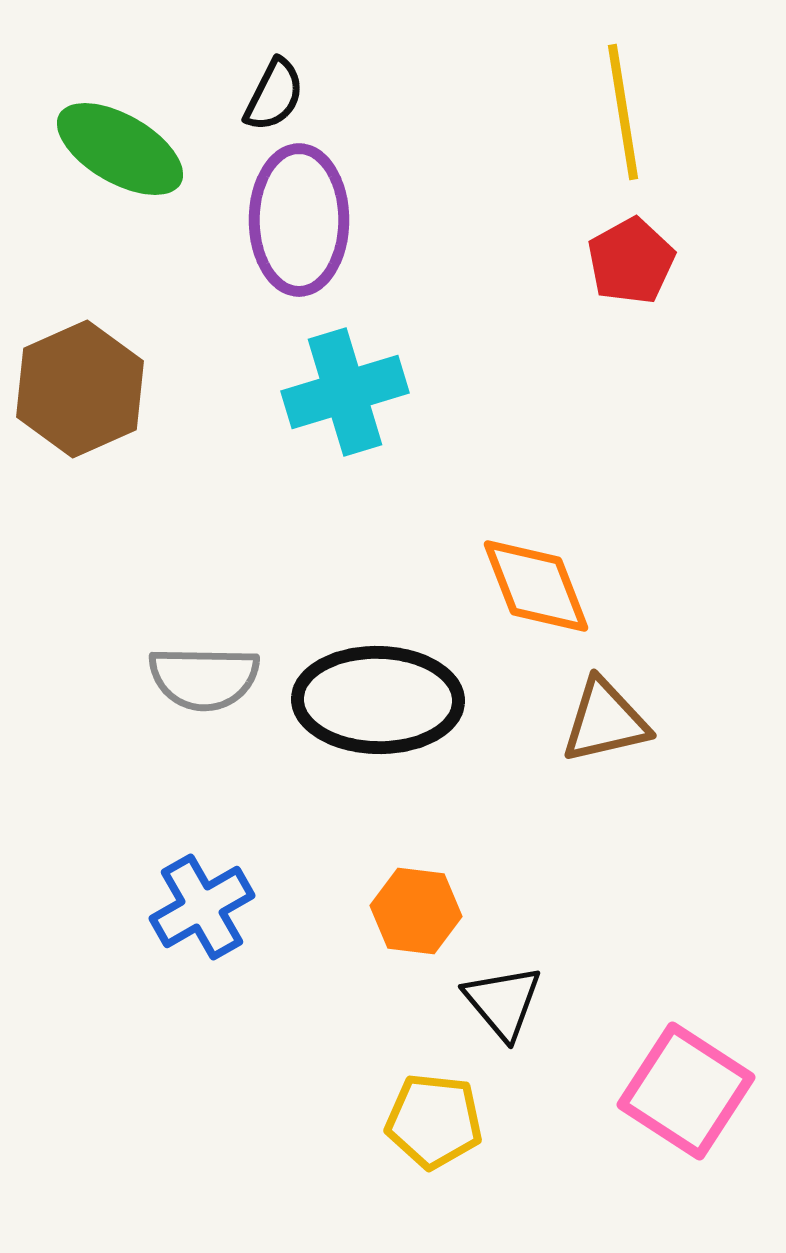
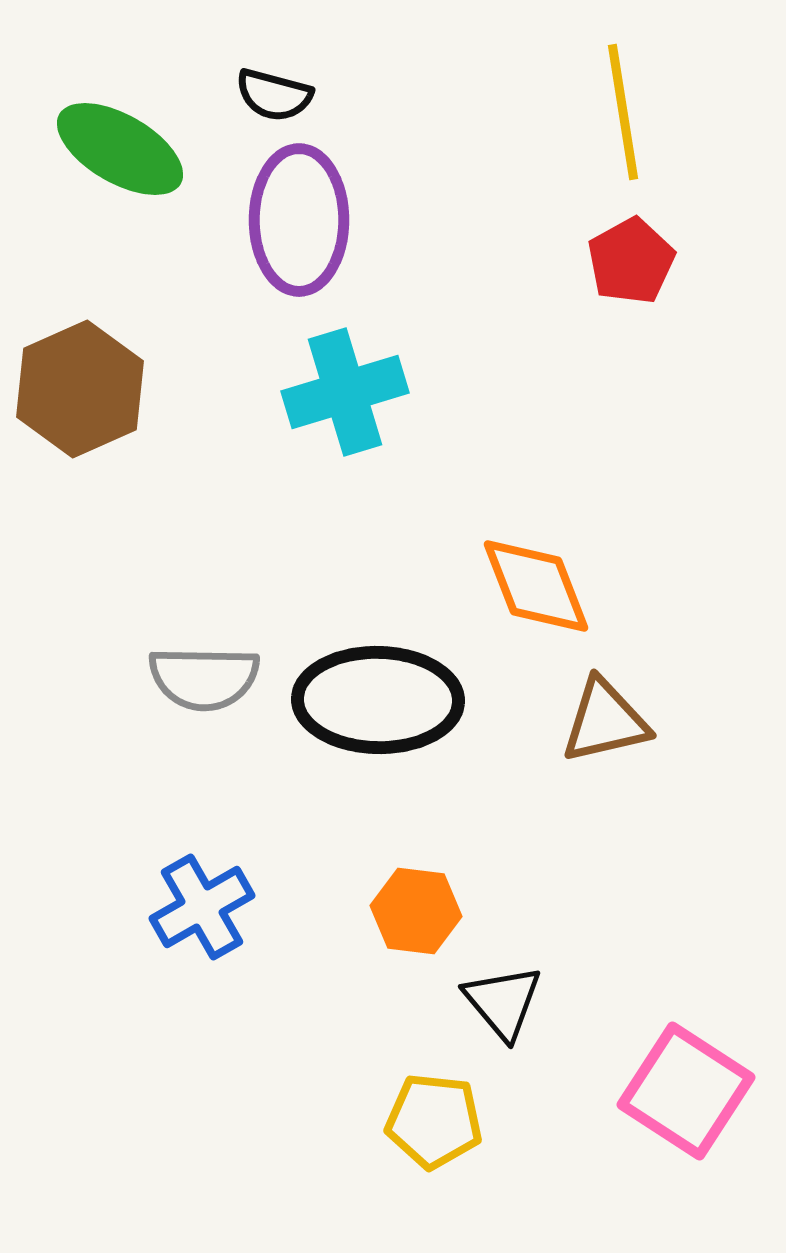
black semicircle: rotated 78 degrees clockwise
